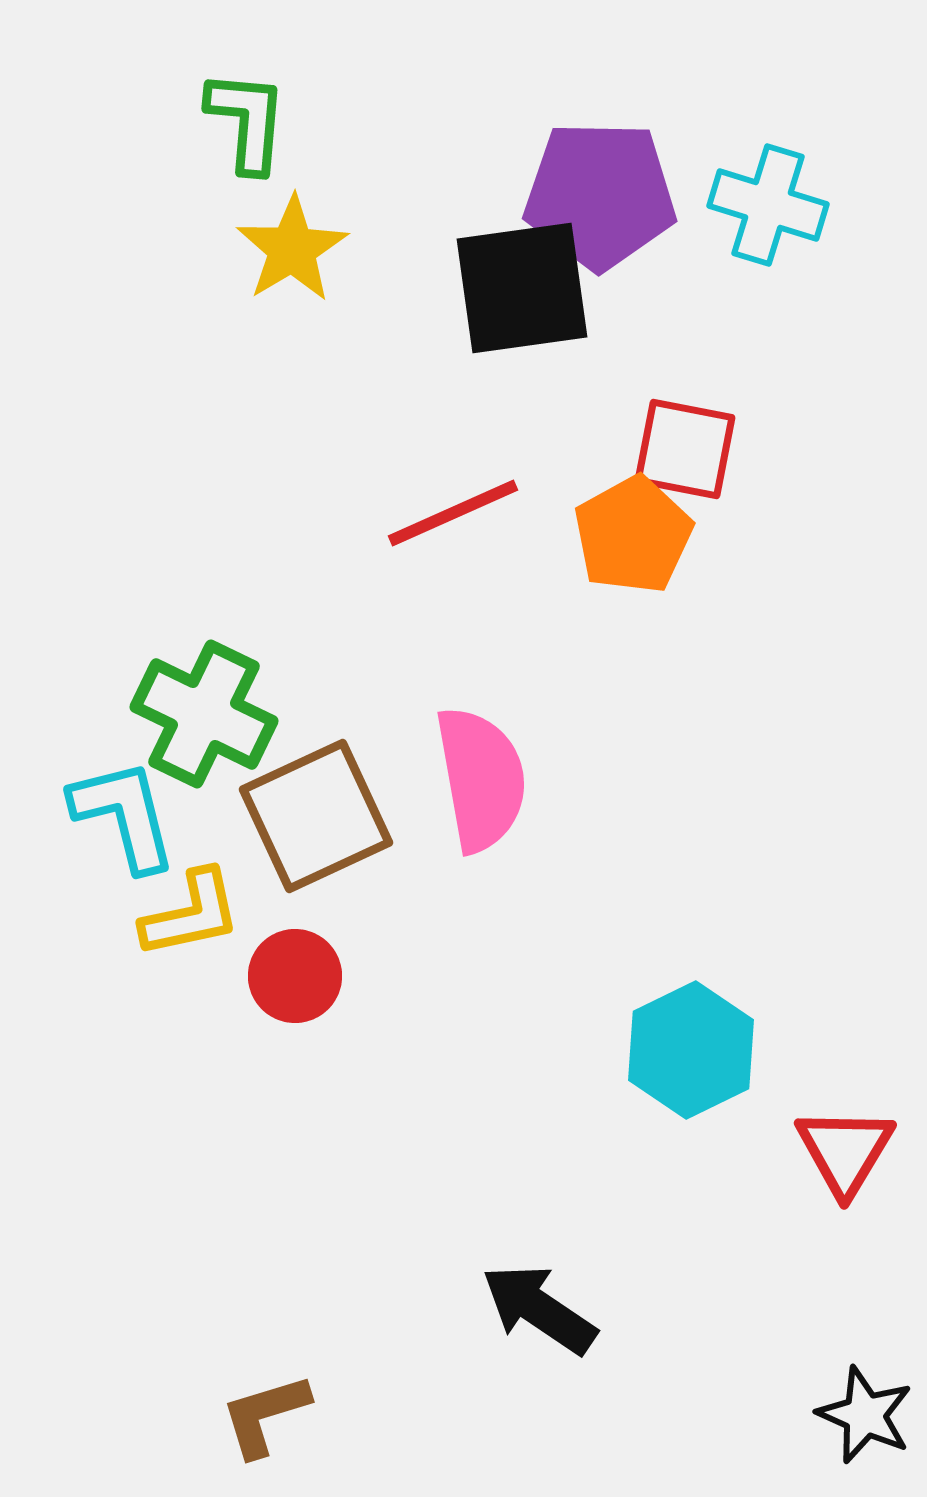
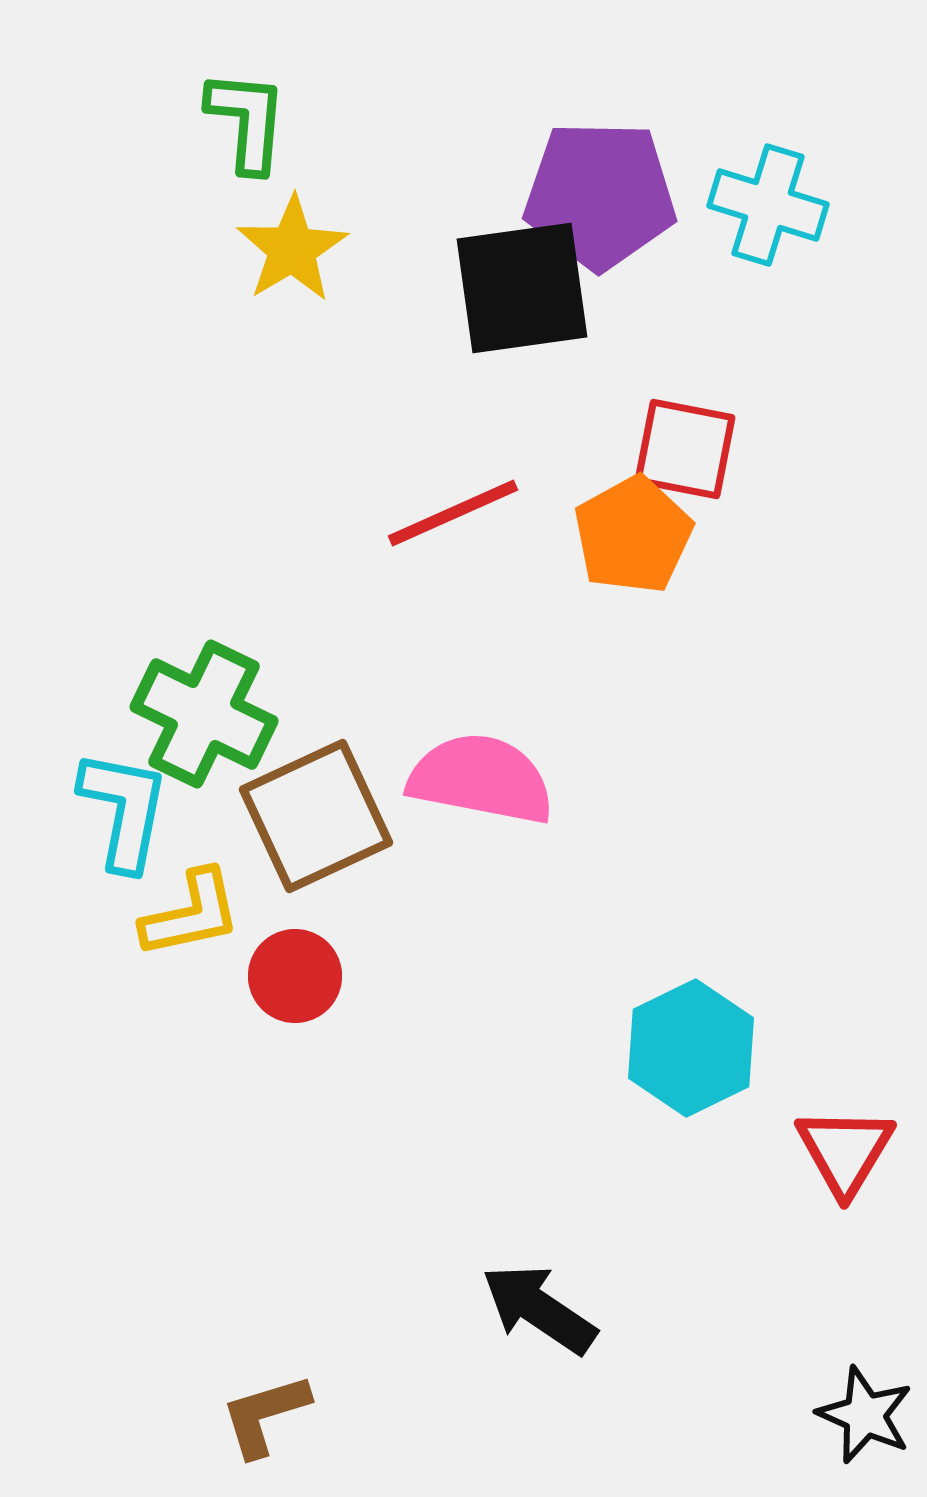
pink semicircle: rotated 69 degrees counterclockwise
cyan L-shape: moved 5 px up; rotated 25 degrees clockwise
cyan hexagon: moved 2 px up
